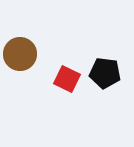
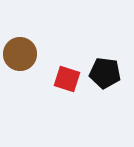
red square: rotated 8 degrees counterclockwise
